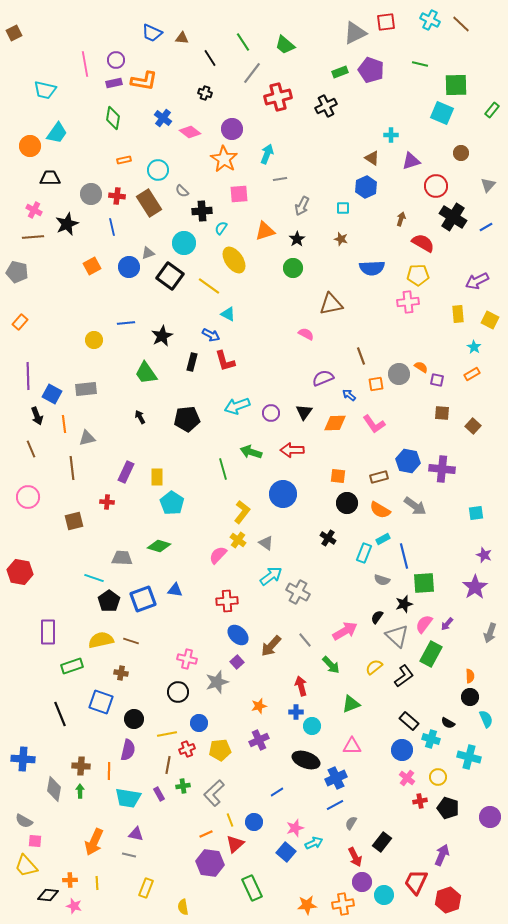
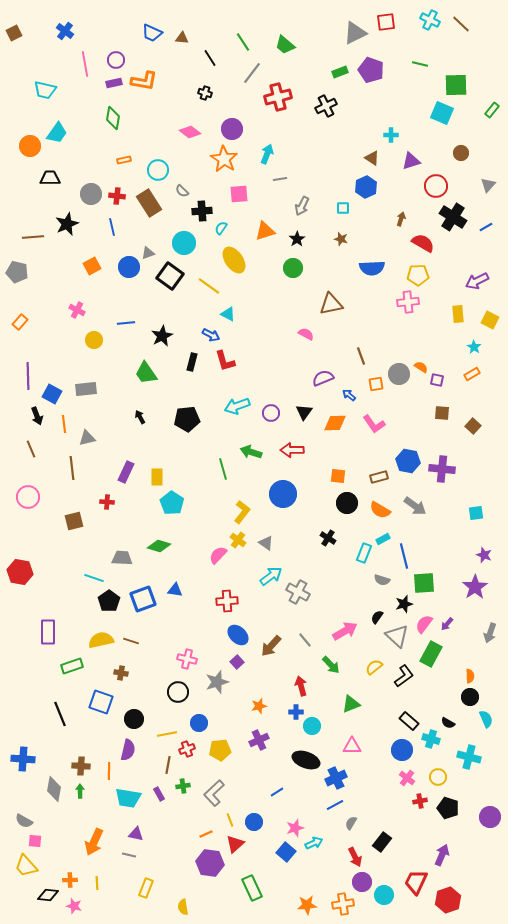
blue cross at (163, 118): moved 98 px left, 87 px up
pink cross at (34, 210): moved 43 px right, 100 px down
